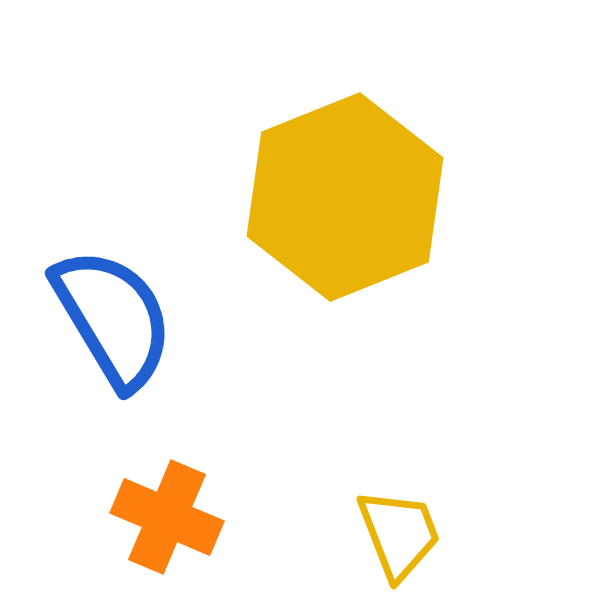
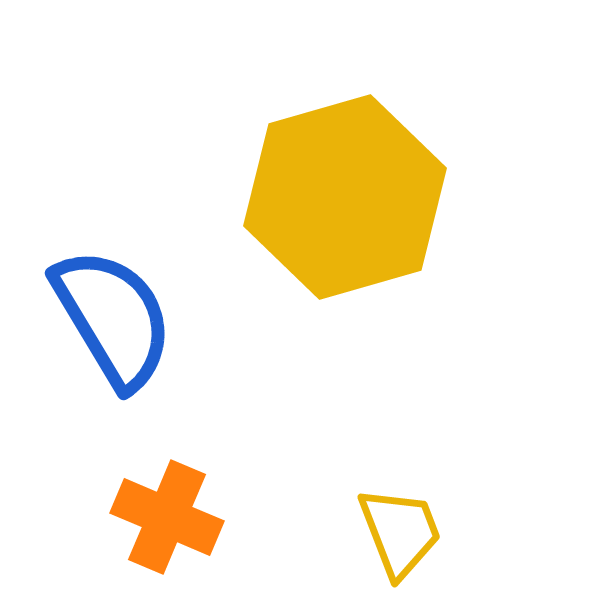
yellow hexagon: rotated 6 degrees clockwise
yellow trapezoid: moved 1 px right, 2 px up
